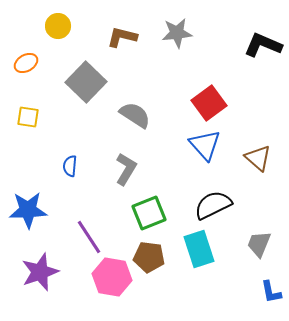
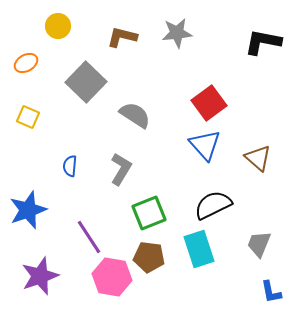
black L-shape: moved 3 px up; rotated 12 degrees counterclockwise
yellow square: rotated 15 degrees clockwise
gray L-shape: moved 5 px left
blue star: rotated 18 degrees counterclockwise
purple star: moved 4 px down
